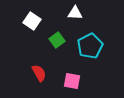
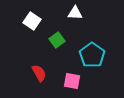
cyan pentagon: moved 2 px right, 9 px down; rotated 10 degrees counterclockwise
